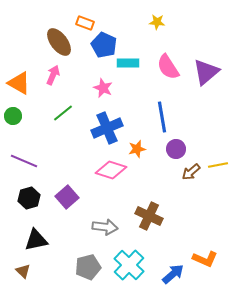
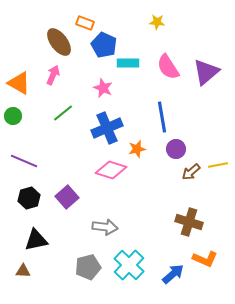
brown cross: moved 40 px right, 6 px down; rotated 8 degrees counterclockwise
brown triangle: rotated 42 degrees counterclockwise
